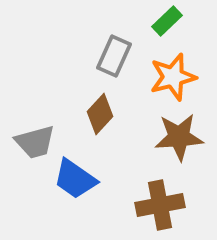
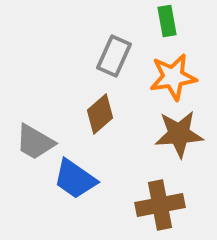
green rectangle: rotated 56 degrees counterclockwise
orange star: rotated 6 degrees clockwise
brown diamond: rotated 6 degrees clockwise
brown star: moved 3 px up
gray trapezoid: rotated 45 degrees clockwise
